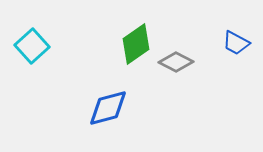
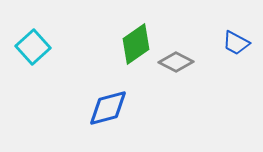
cyan square: moved 1 px right, 1 px down
